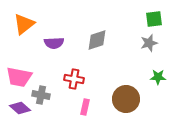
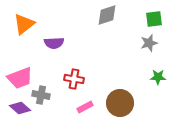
gray diamond: moved 10 px right, 25 px up
pink trapezoid: moved 1 px right, 1 px down; rotated 32 degrees counterclockwise
brown circle: moved 6 px left, 4 px down
pink rectangle: rotated 49 degrees clockwise
